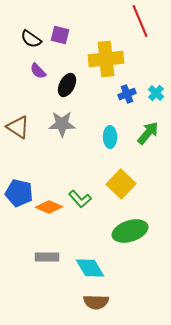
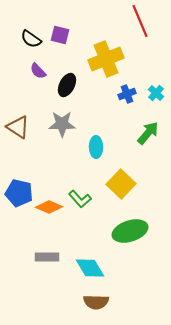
yellow cross: rotated 16 degrees counterclockwise
cyan ellipse: moved 14 px left, 10 px down
